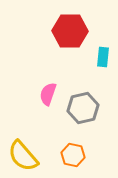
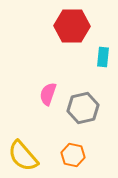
red hexagon: moved 2 px right, 5 px up
